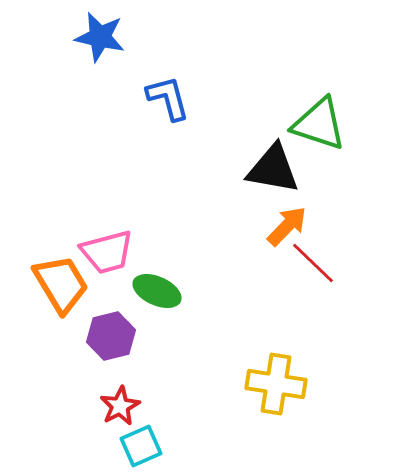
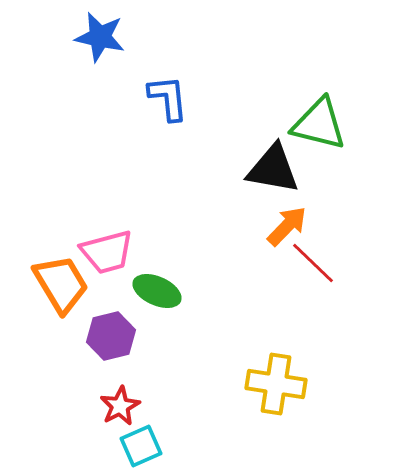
blue L-shape: rotated 9 degrees clockwise
green triangle: rotated 4 degrees counterclockwise
